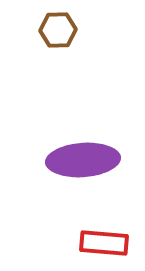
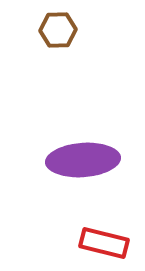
red rectangle: rotated 9 degrees clockwise
